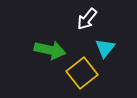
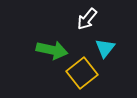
green arrow: moved 2 px right
